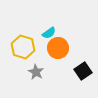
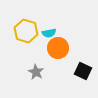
cyan semicircle: rotated 24 degrees clockwise
yellow hexagon: moved 3 px right, 16 px up
black square: rotated 30 degrees counterclockwise
